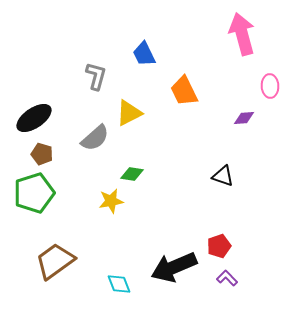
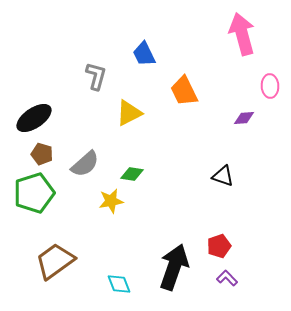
gray semicircle: moved 10 px left, 26 px down
black arrow: rotated 132 degrees clockwise
